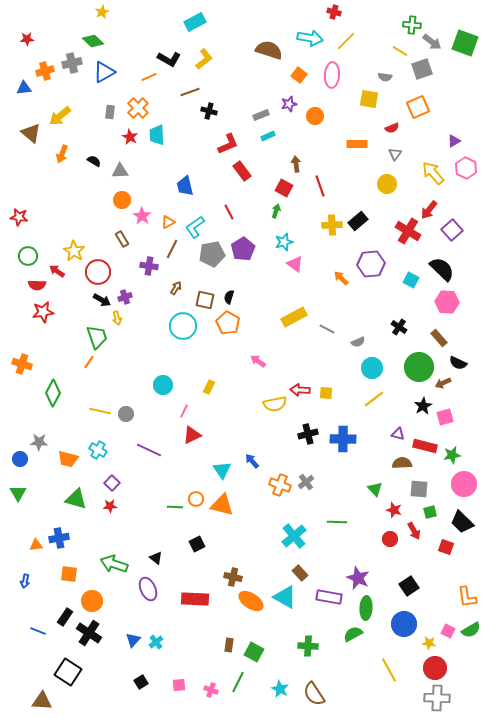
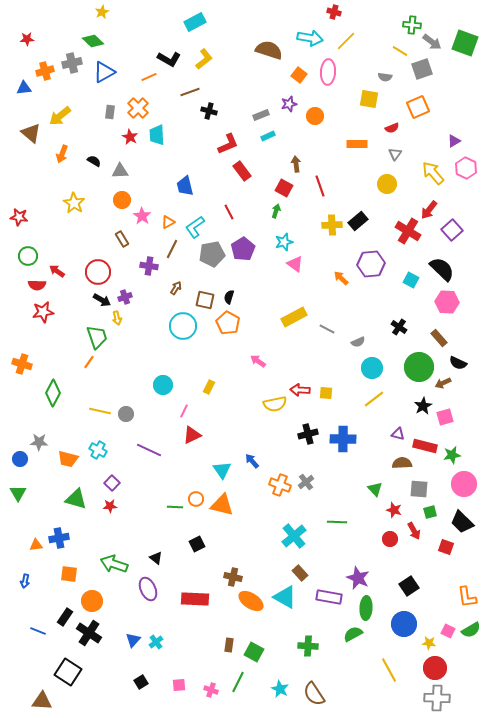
pink ellipse at (332, 75): moved 4 px left, 3 px up
yellow star at (74, 251): moved 48 px up
